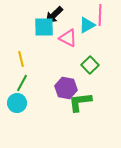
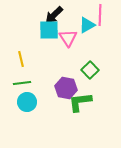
cyan square: moved 5 px right, 3 px down
pink triangle: rotated 30 degrees clockwise
green square: moved 5 px down
green line: rotated 54 degrees clockwise
cyan circle: moved 10 px right, 1 px up
